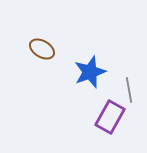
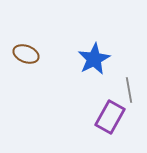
brown ellipse: moved 16 px left, 5 px down; rotated 10 degrees counterclockwise
blue star: moved 4 px right, 13 px up; rotated 8 degrees counterclockwise
